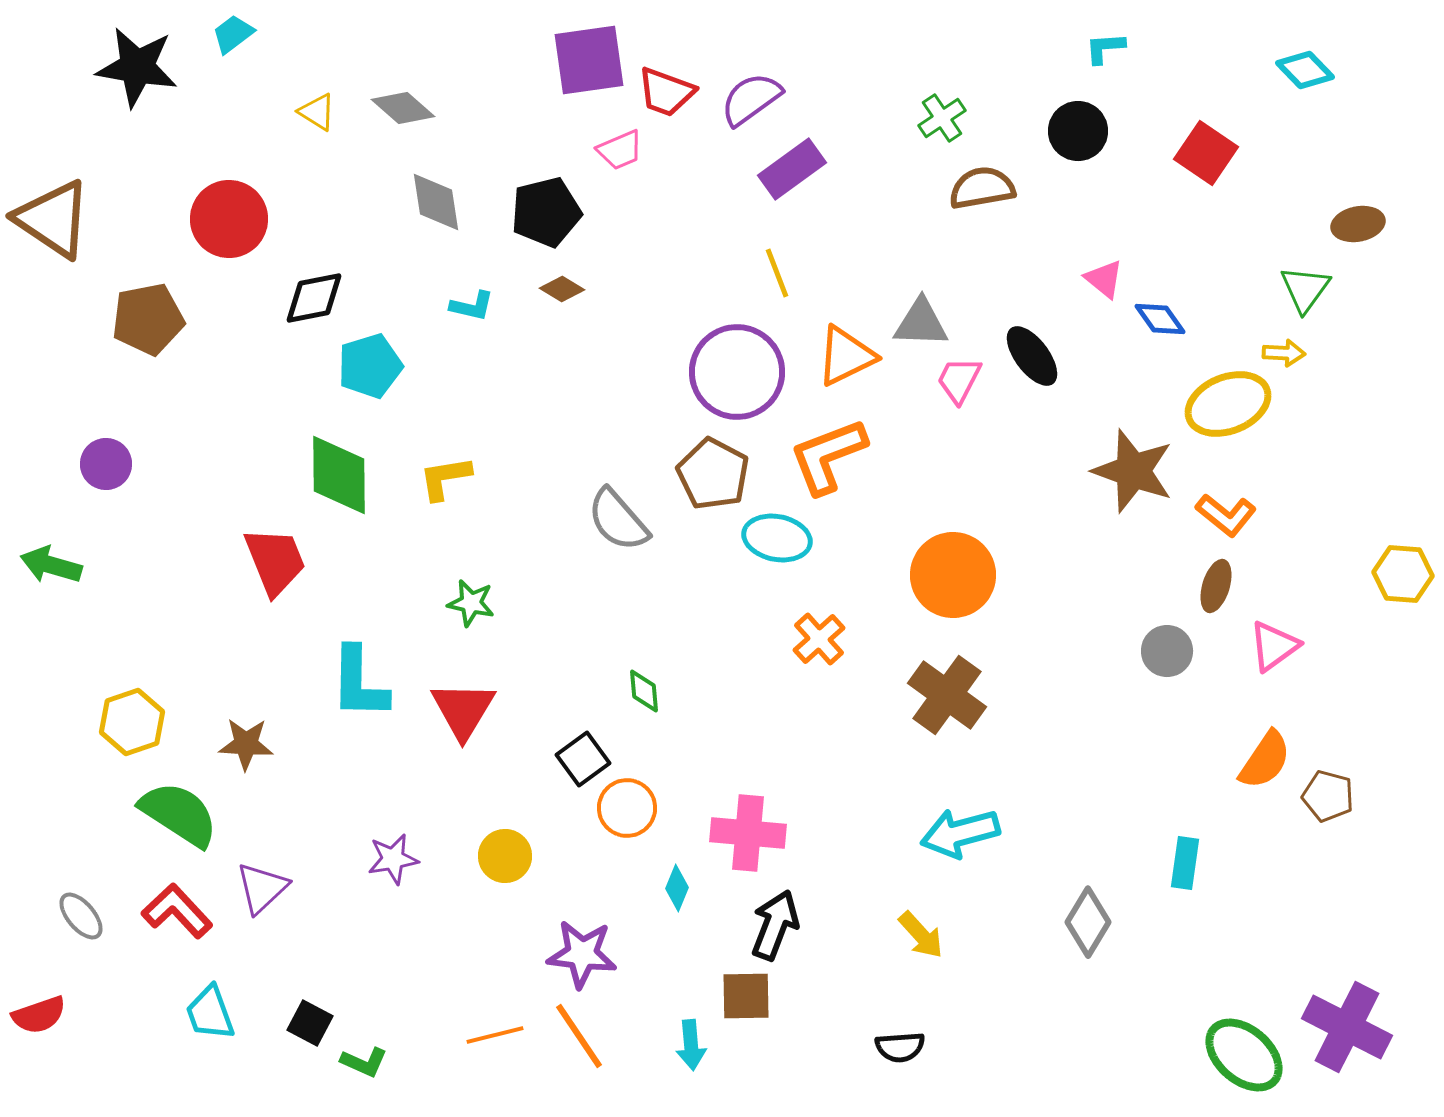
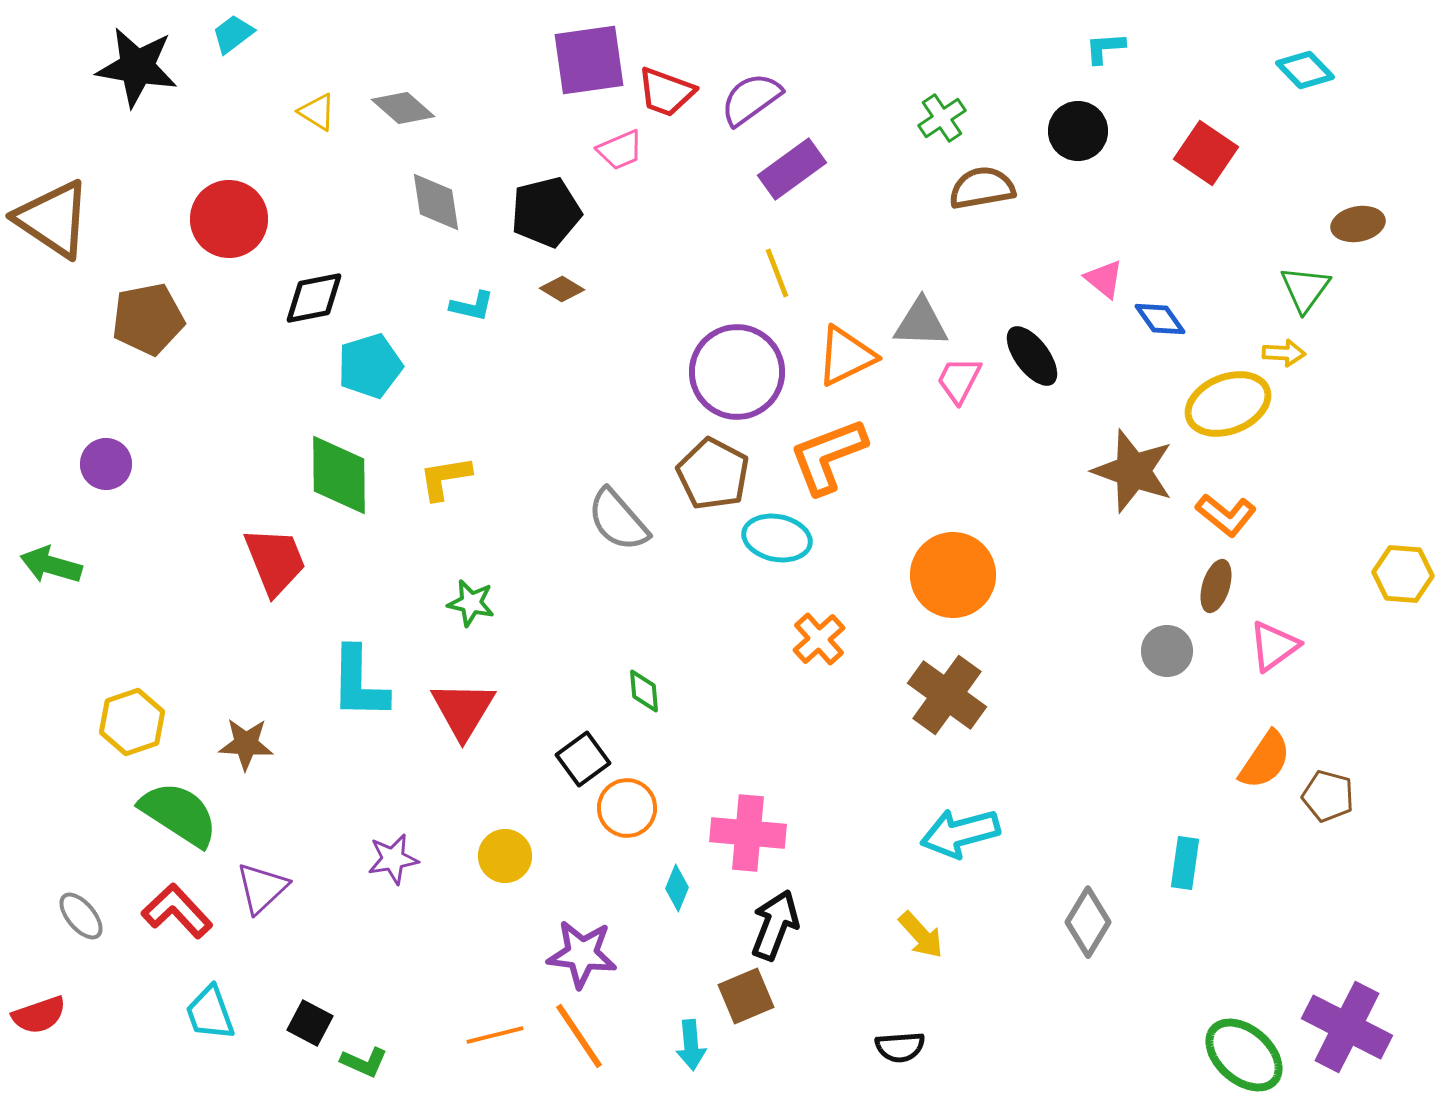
brown square at (746, 996): rotated 22 degrees counterclockwise
